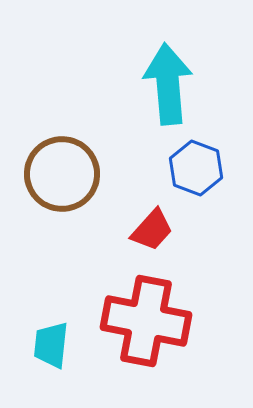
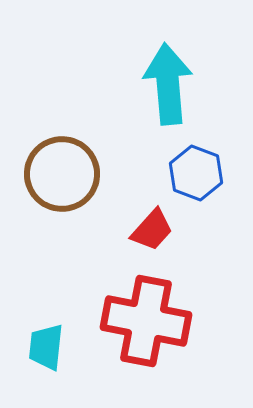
blue hexagon: moved 5 px down
cyan trapezoid: moved 5 px left, 2 px down
